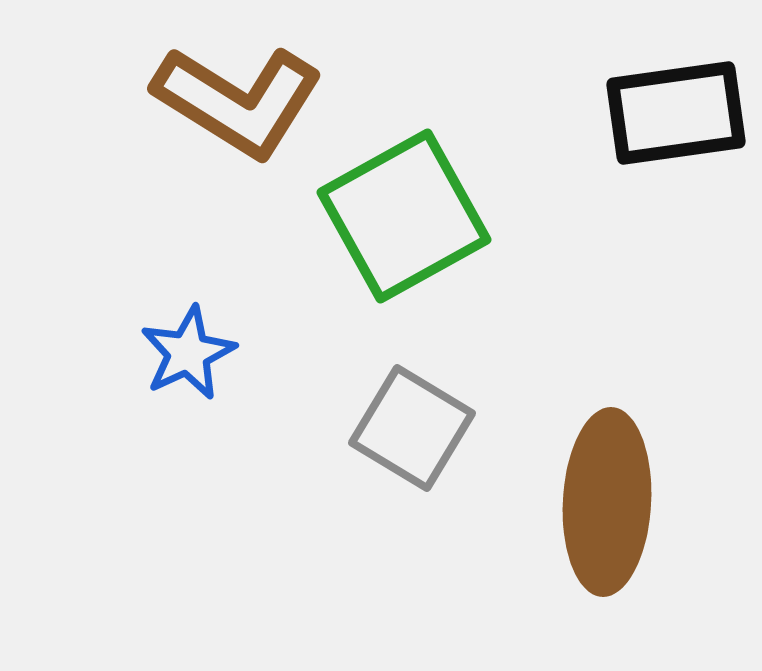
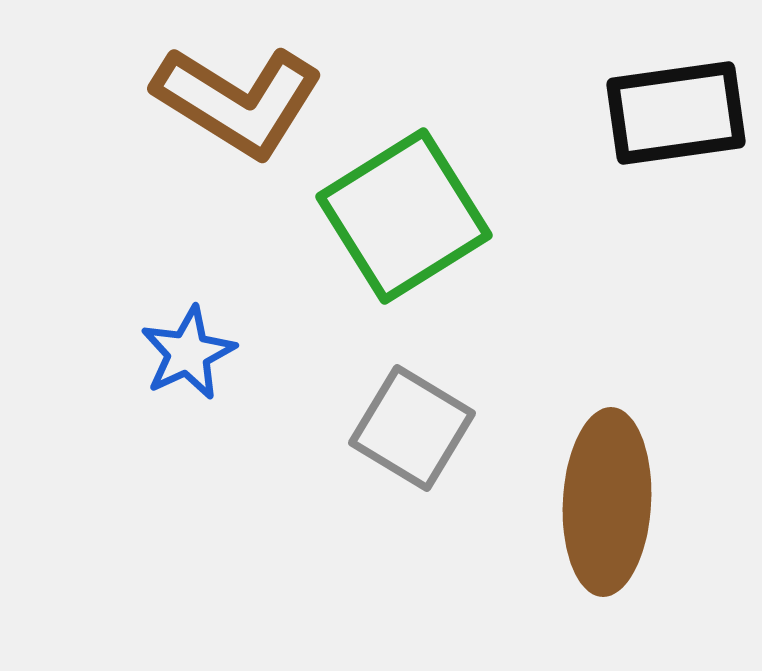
green square: rotated 3 degrees counterclockwise
